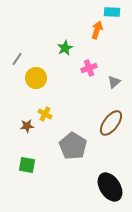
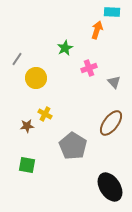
gray triangle: rotated 32 degrees counterclockwise
